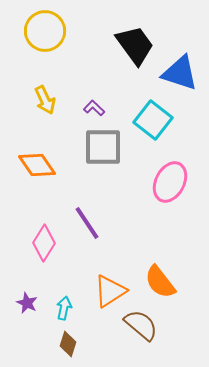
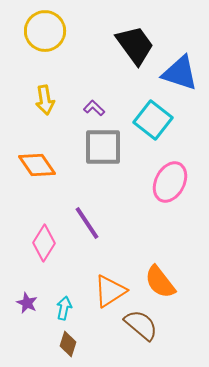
yellow arrow: rotated 16 degrees clockwise
